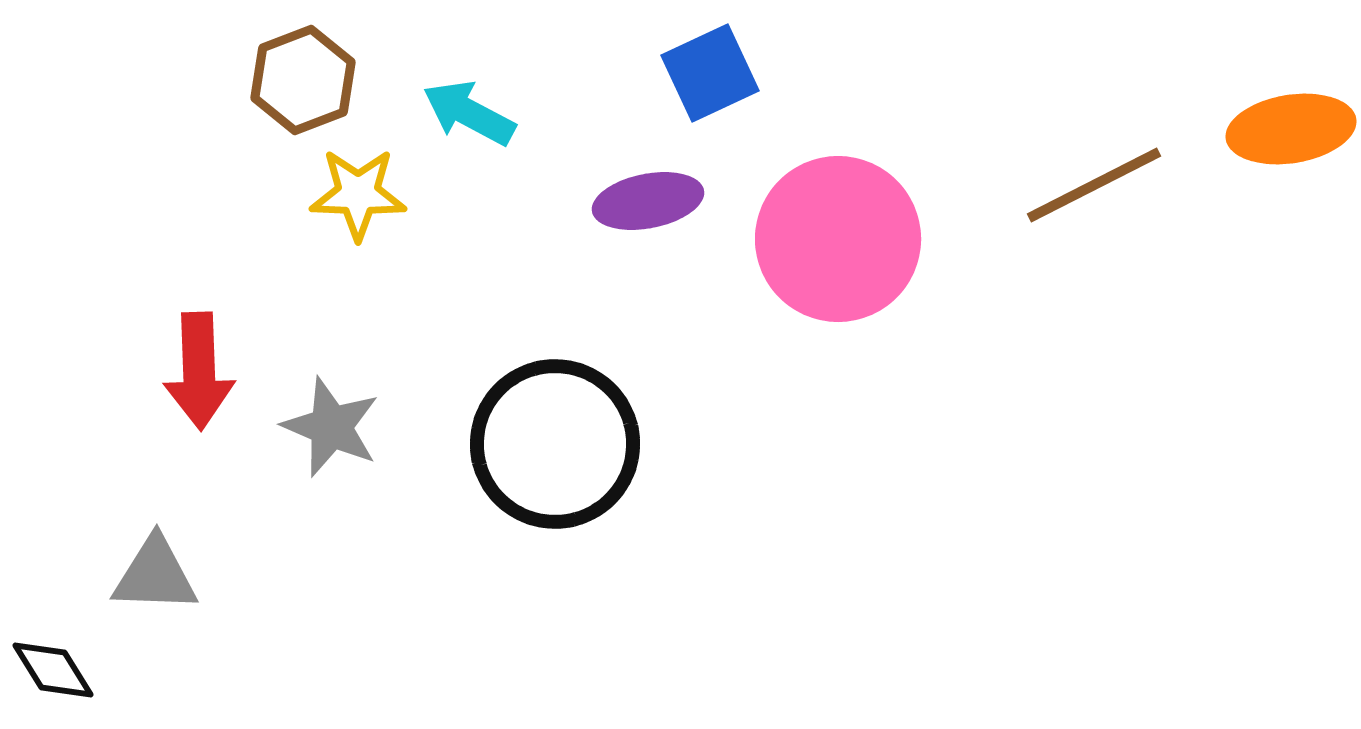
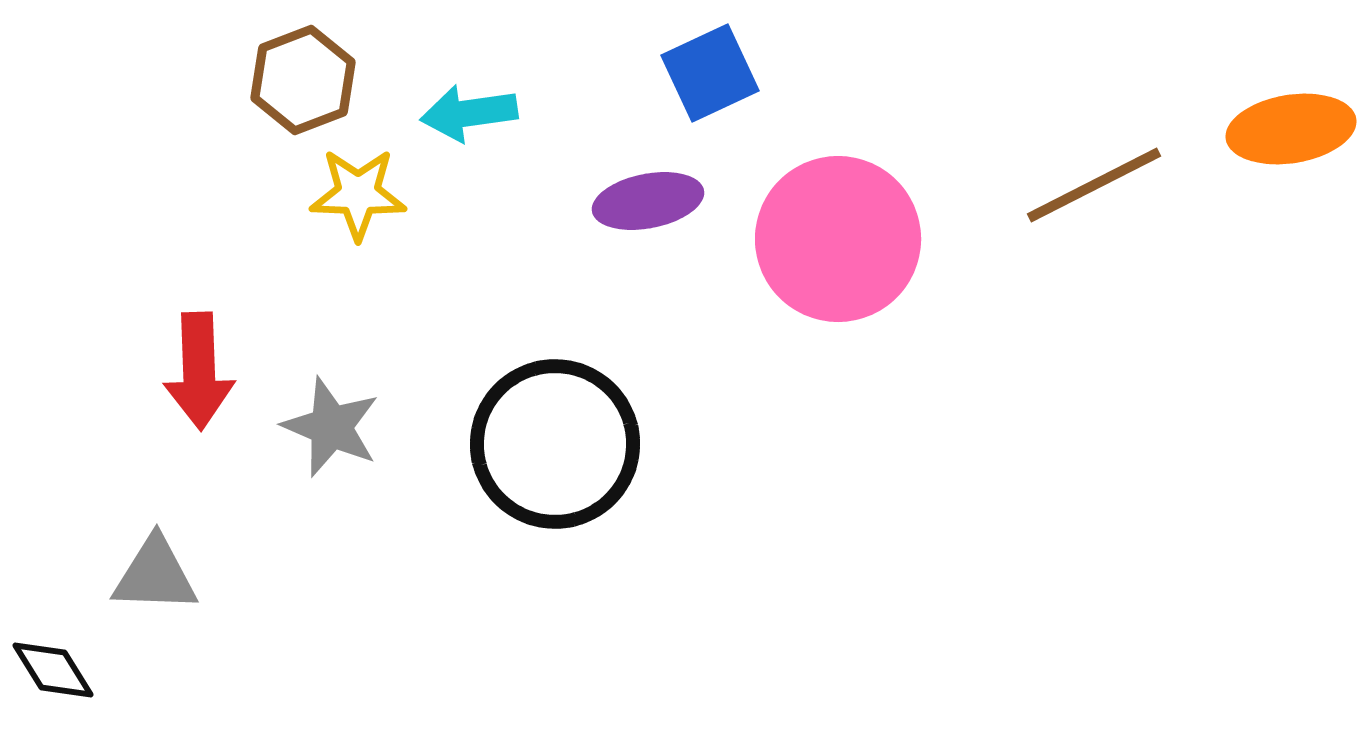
cyan arrow: rotated 36 degrees counterclockwise
